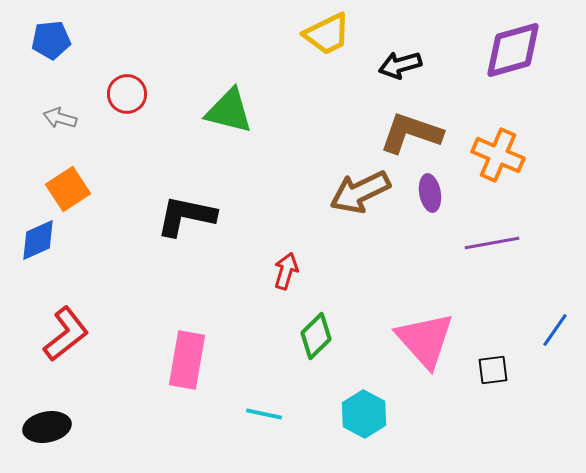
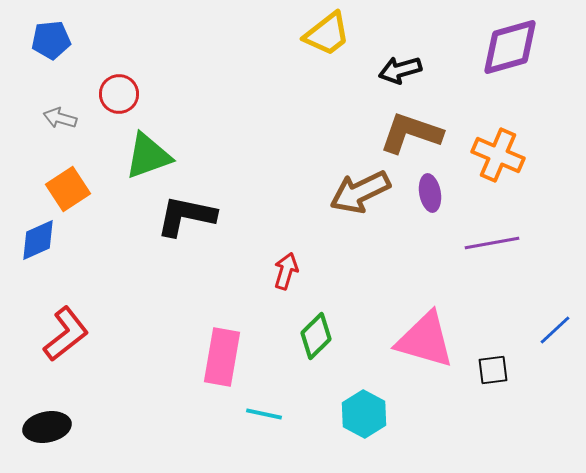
yellow trapezoid: rotated 12 degrees counterclockwise
purple diamond: moved 3 px left, 3 px up
black arrow: moved 5 px down
red circle: moved 8 px left
green triangle: moved 81 px left, 45 px down; rotated 34 degrees counterclockwise
blue line: rotated 12 degrees clockwise
pink triangle: rotated 32 degrees counterclockwise
pink rectangle: moved 35 px right, 3 px up
